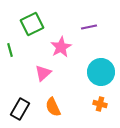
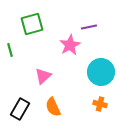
green square: rotated 10 degrees clockwise
pink star: moved 9 px right, 2 px up
pink triangle: moved 3 px down
